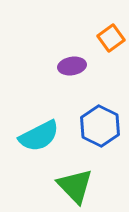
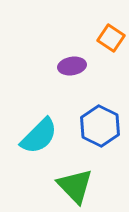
orange square: rotated 20 degrees counterclockwise
cyan semicircle: rotated 18 degrees counterclockwise
